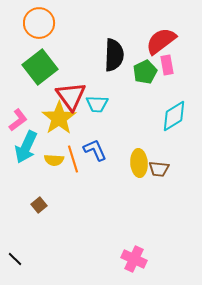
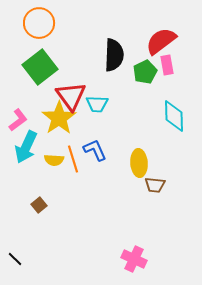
cyan diamond: rotated 60 degrees counterclockwise
brown trapezoid: moved 4 px left, 16 px down
